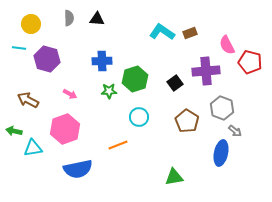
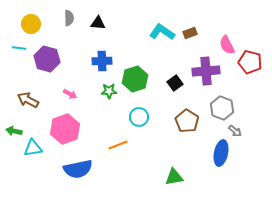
black triangle: moved 1 px right, 4 px down
